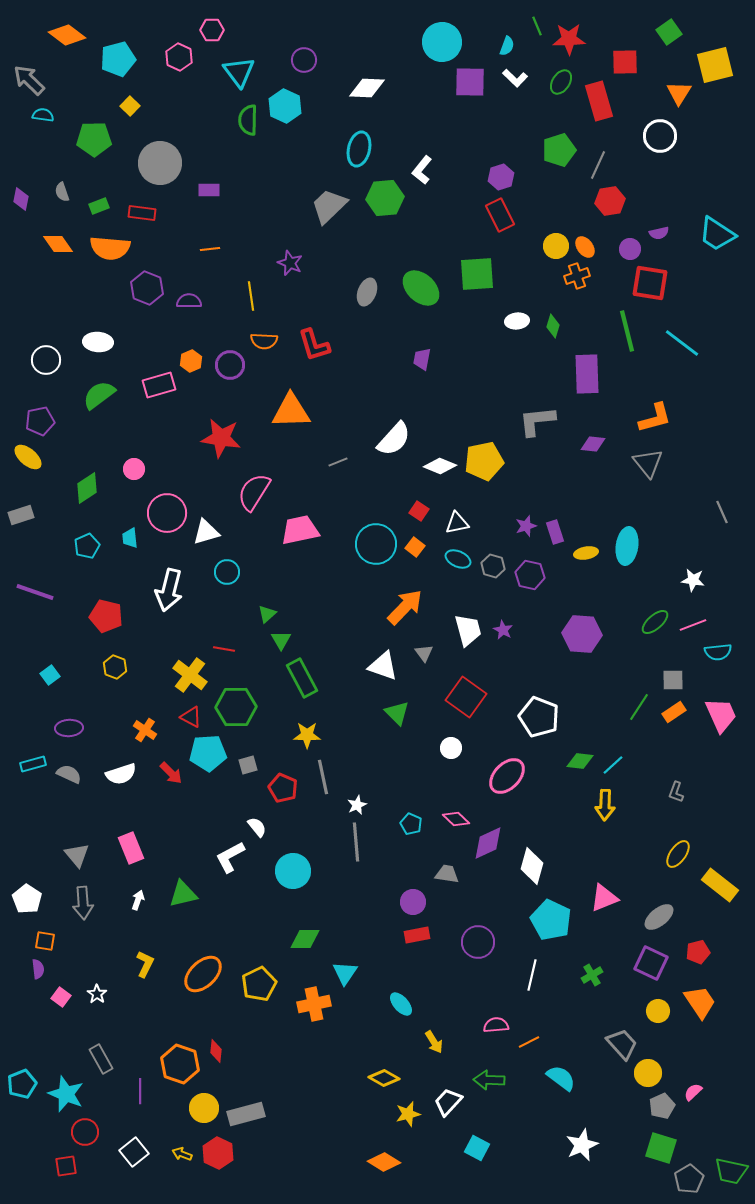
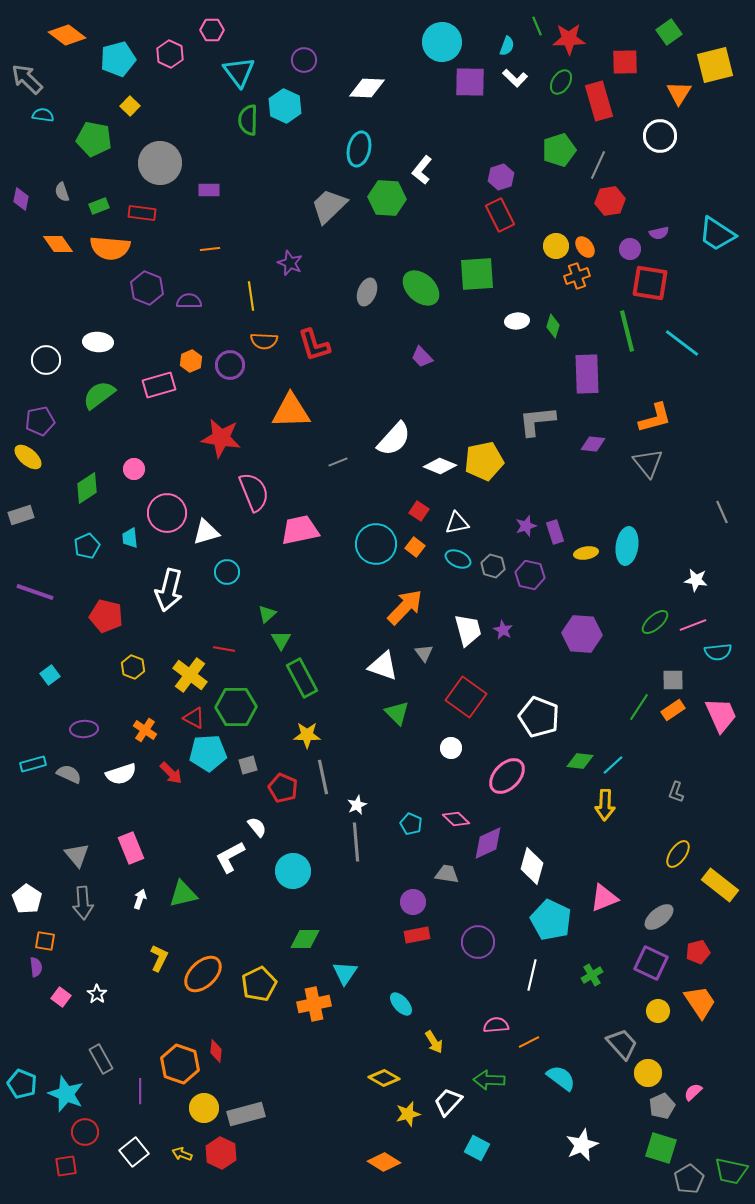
pink hexagon at (179, 57): moved 9 px left, 3 px up
gray arrow at (29, 80): moved 2 px left, 1 px up
green pentagon at (94, 139): rotated 12 degrees clockwise
green hexagon at (385, 198): moved 2 px right; rotated 9 degrees clockwise
purple trapezoid at (422, 359): moved 2 px up; rotated 55 degrees counterclockwise
pink semicircle at (254, 492): rotated 126 degrees clockwise
white star at (693, 580): moved 3 px right
yellow hexagon at (115, 667): moved 18 px right
orange rectangle at (674, 712): moved 1 px left, 2 px up
red triangle at (191, 717): moved 3 px right, 1 px down
purple ellipse at (69, 728): moved 15 px right, 1 px down
white arrow at (138, 900): moved 2 px right, 1 px up
yellow L-shape at (145, 964): moved 14 px right, 6 px up
purple semicircle at (38, 969): moved 2 px left, 2 px up
cyan pentagon at (22, 1084): rotated 28 degrees counterclockwise
red hexagon at (218, 1153): moved 3 px right
